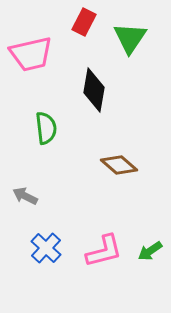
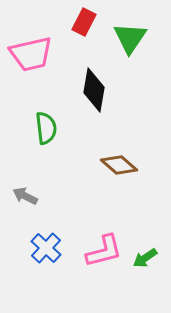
green arrow: moved 5 px left, 7 px down
